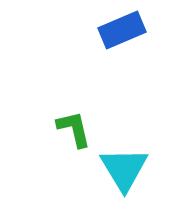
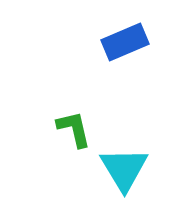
blue rectangle: moved 3 px right, 12 px down
